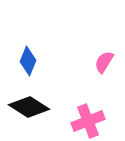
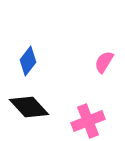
blue diamond: rotated 16 degrees clockwise
black diamond: rotated 15 degrees clockwise
